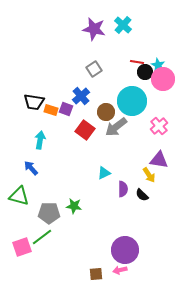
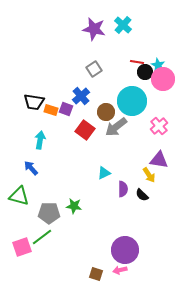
brown square: rotated 24 degrees clockwise
